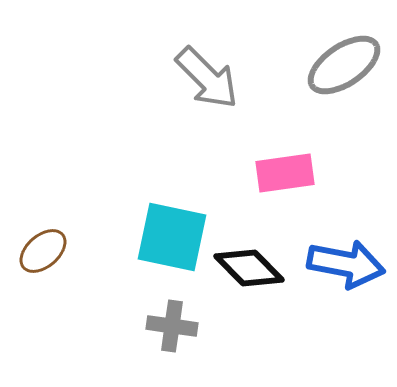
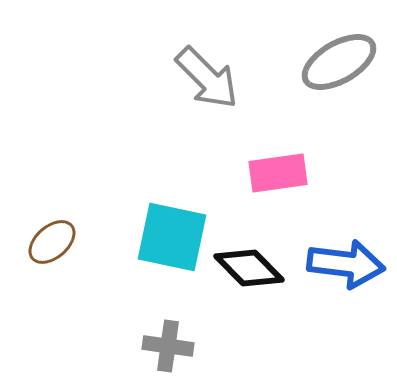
gray ellipse: moved 5 px left, 3 px up; rotated 4 degrees clockwise
pink rectangle: moved 7 px left
brown ellipse: moved 9 px right, 9 px up
blue arrow: rotated 4 degrees counterclockwise
gray cross: moved 4 px left, 20 px down
